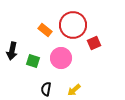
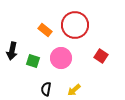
red circle: moved 2 px right
red square: moved 7 px right, 13 px down; rotated 32 degrees counterclockwise
